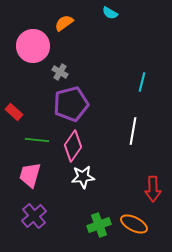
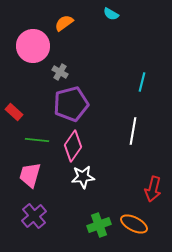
cyan semicircle: moved 1 px right, 1 px down
red arrow: rotated 15 degrees clockwise
